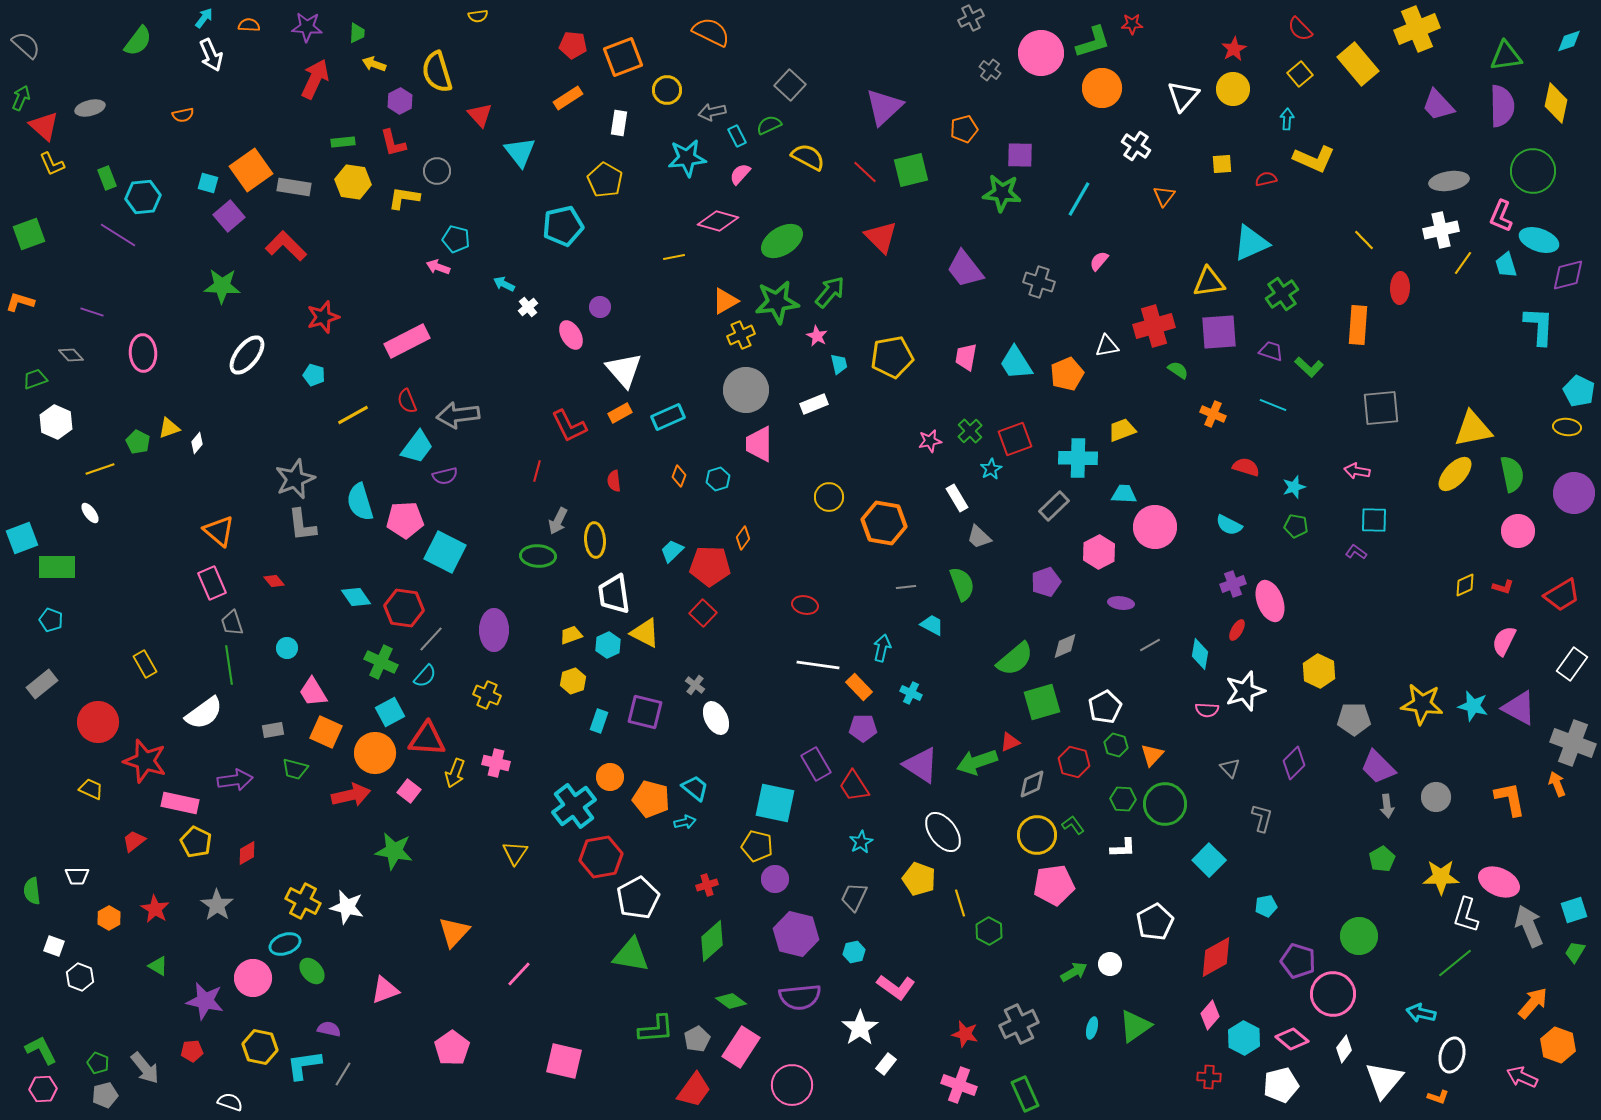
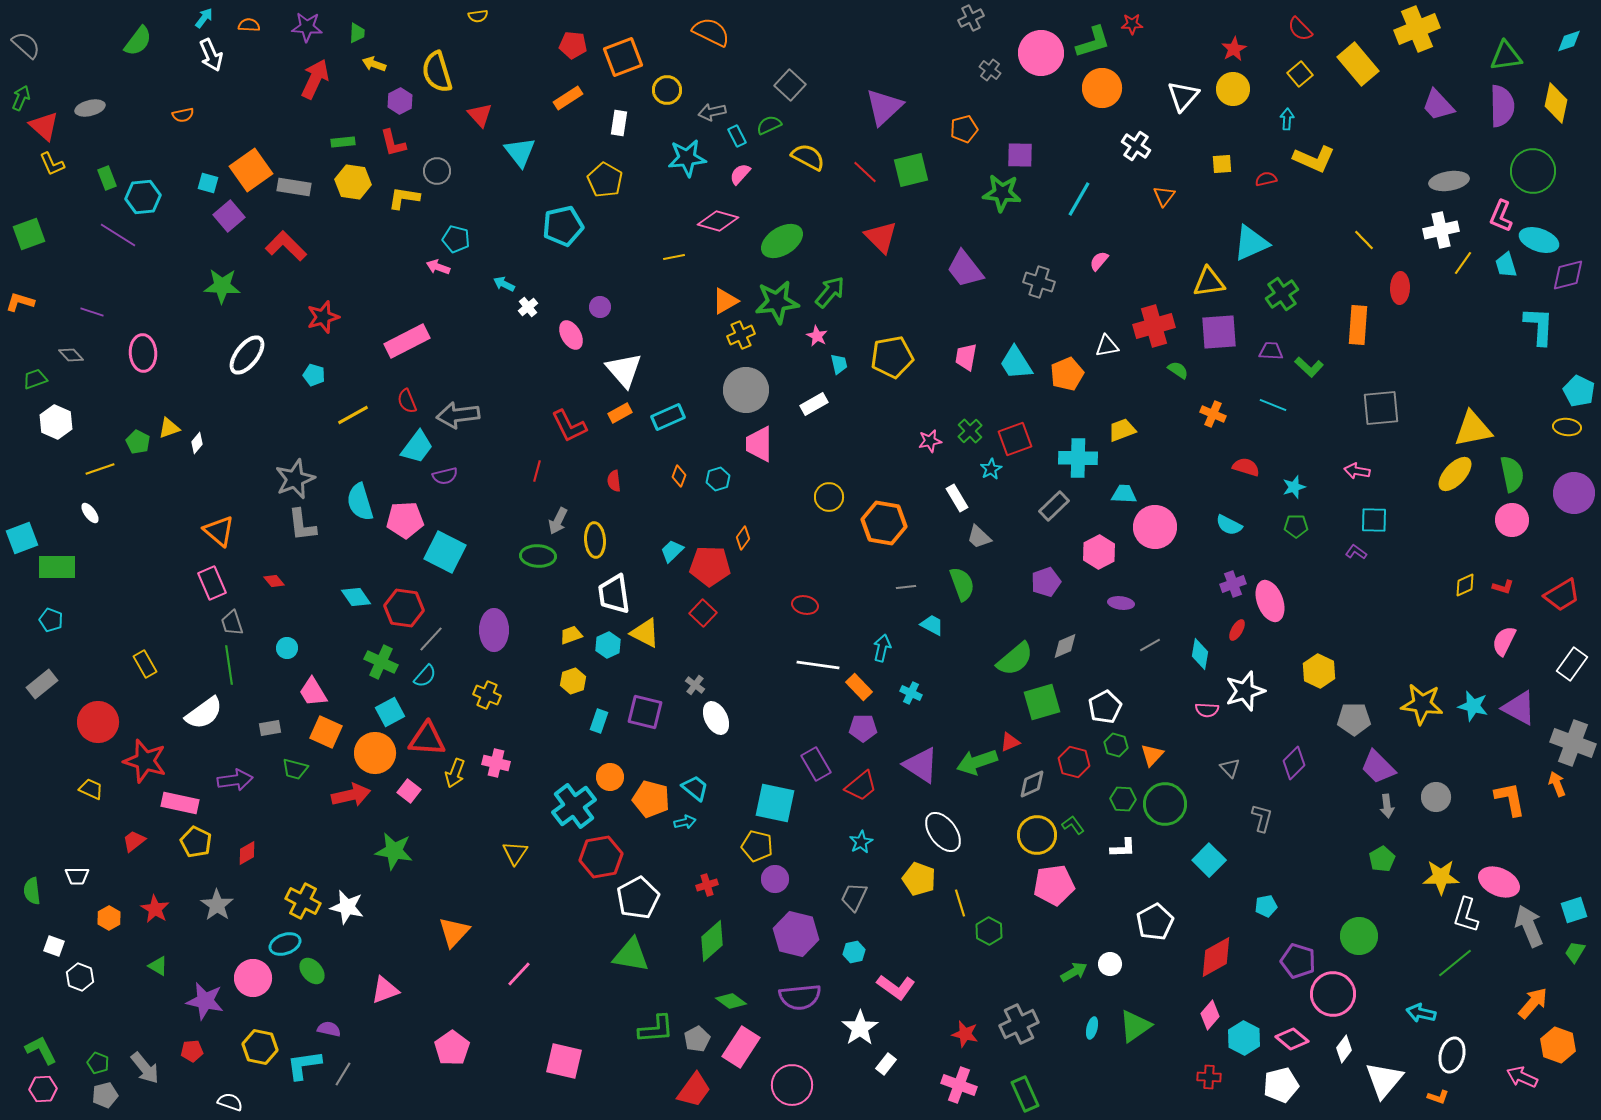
purple trapezoid at (1271, 351): rotated 15 degrees counterclockwise
white rectangle at (814, 404): rotated 8 degrees counterclockwise
green pentagon at (1296, 526): rotated 10 degrees counterclockwise
pink circle at (1518, 531): moved 6 px left, 11 px up
gray rectangle at (273, 730): moved 3 px left, 2 px up
red trapezoid at (854, 786): moved 7 px right; rotated 96 degrees counterclockwise
